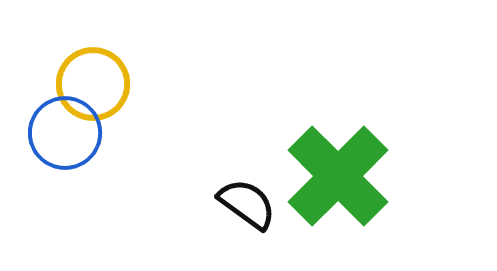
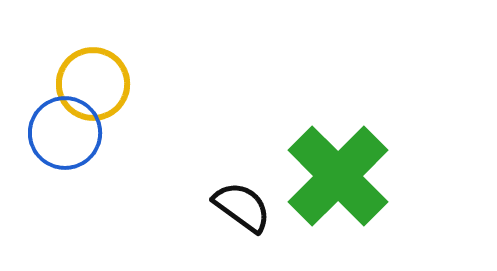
black semicircle: moved 5 px left, 3 px down
